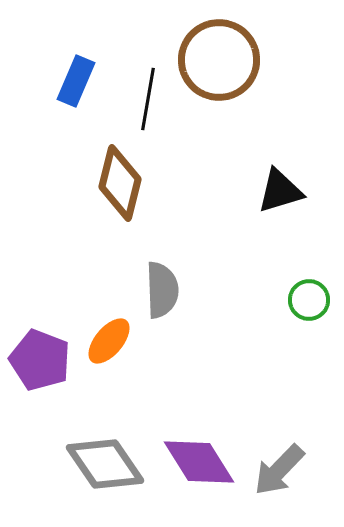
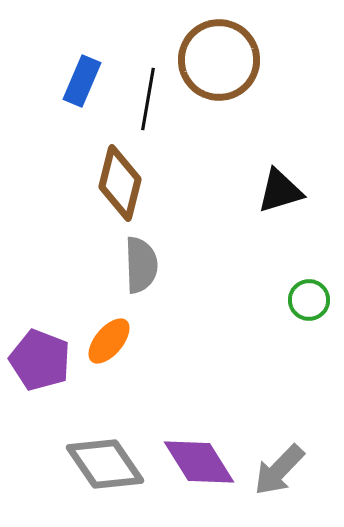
blue rectangle: moved 6 px right
gray semicircle: moved 21 px left, 25 px up
